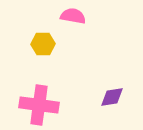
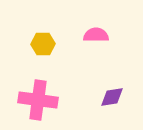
pink semicircle: moved 23 px right, 19 px down; rotated 10 degrees counterclockwise
pink cross: moved 1 px left, 5 px up
